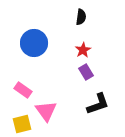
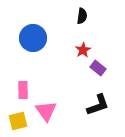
black semicircle: moved 1 px right, 1 px up
blue circle: moved 1 px left, 5 px up
purple rectangle: moved 12 px right, 4 px up; rotated 21 degrees counterclockwise
pink rectangle: rotated 54 degrees clockwise
black L-shape: moved 1 px down
yellow square: moved 4 px left, 3 px up
